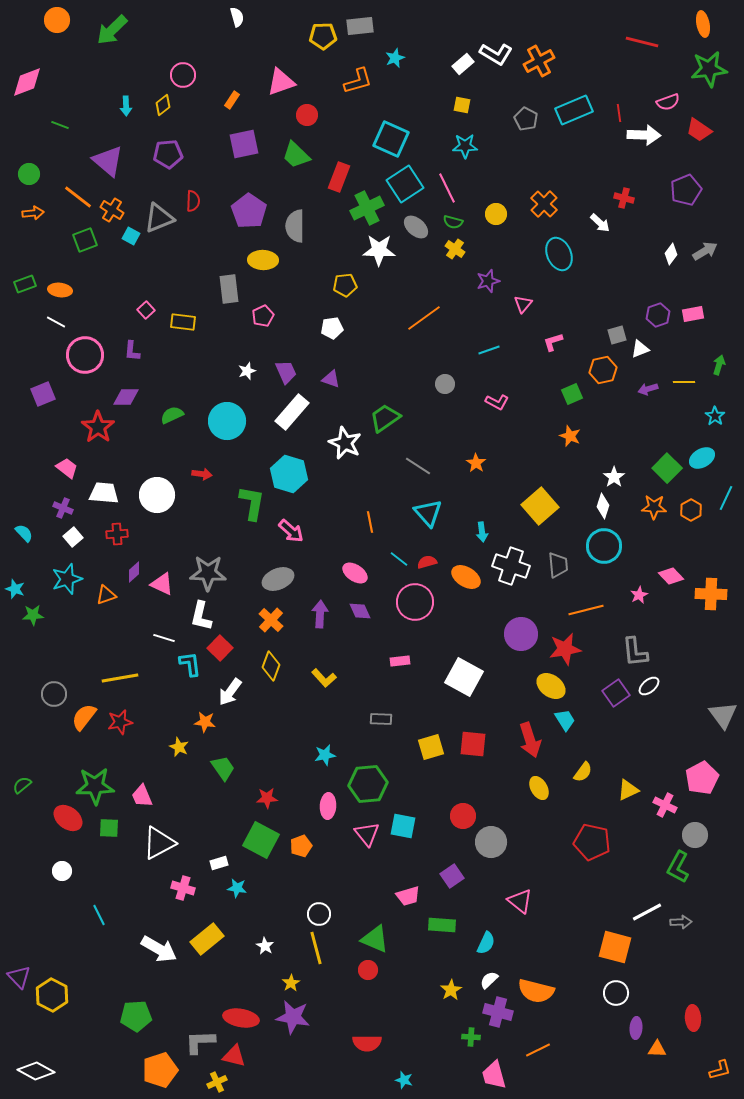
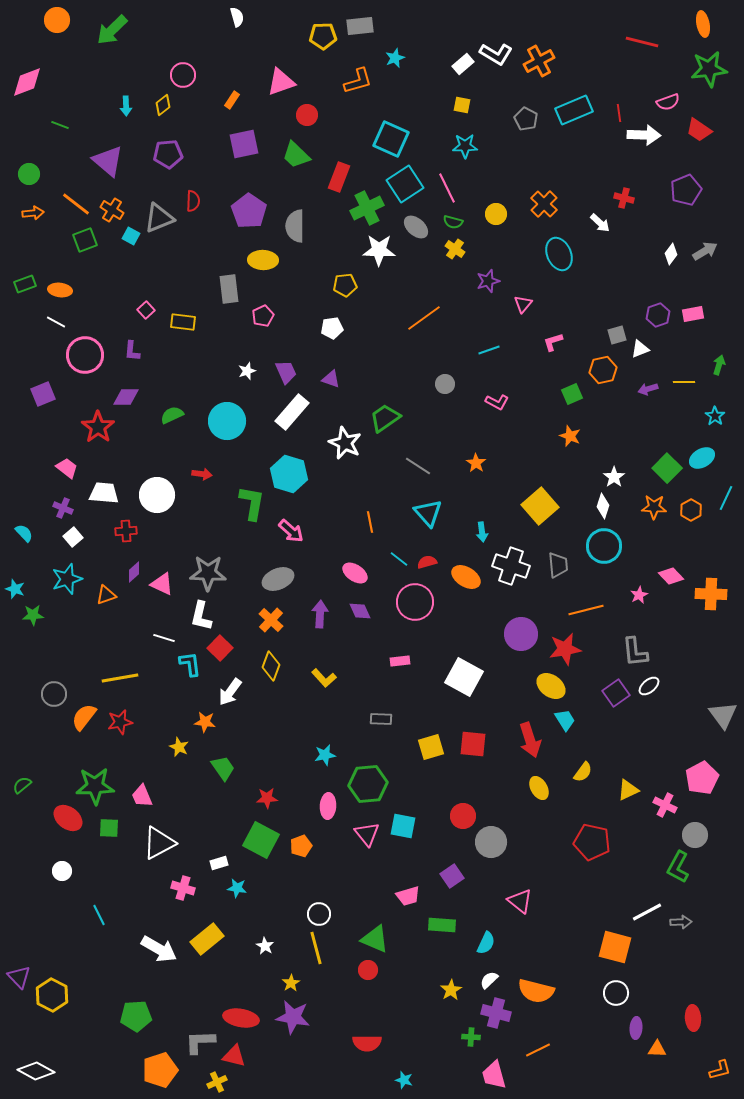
orange line at (78, 197): moved 2 px left, 7 px down
red cross at (117, 534): moved 9 px right, 3 px up
purple cross at (498, 1012): moved 2 px left, 1 px down
